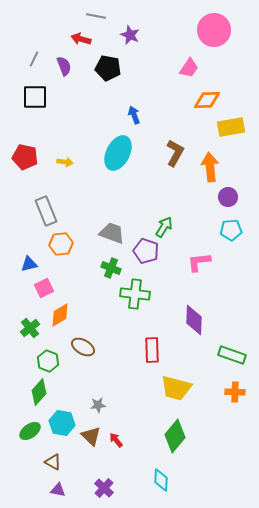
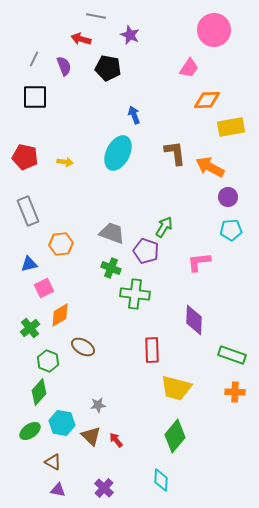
brown L-shape at (175, 153): rotated 36 degrees counterclockwise
orange arrow at (210, 167): rotated 56 degrees counterclockwise
gray rectangle at (46, 211): moved 18 px left
